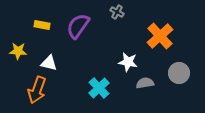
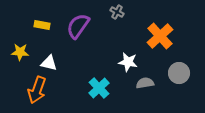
yellow star: moved 2 px right, 1 px down
